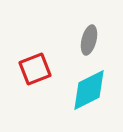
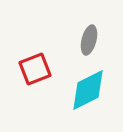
cyan diamond: moved 1 px left
